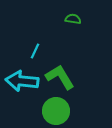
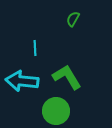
green semicircle: rotated 70 degrees counterclockwise
cyan line: moved 3 px up; rotated 28 degrees counterclockwise
green L-shape: moved 7 px right
